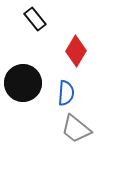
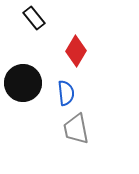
black rectangle: moved 1 px left, 1 px up
blue semicircle: rotated 10 degrees counterclockwise
gray trapezoid: rotated 40 degrees clockwise
